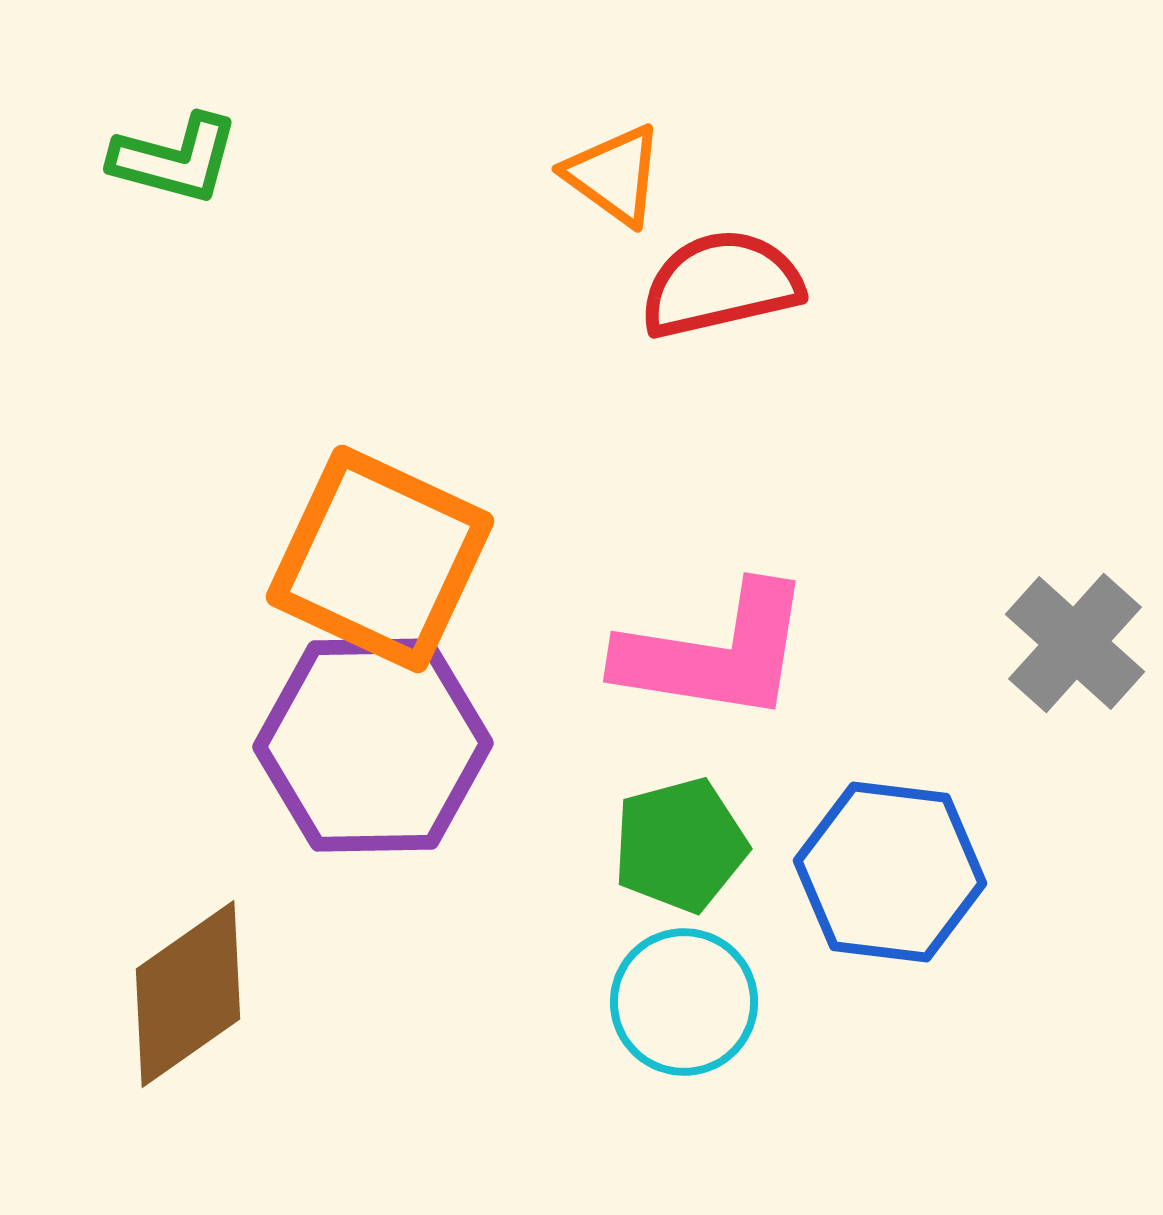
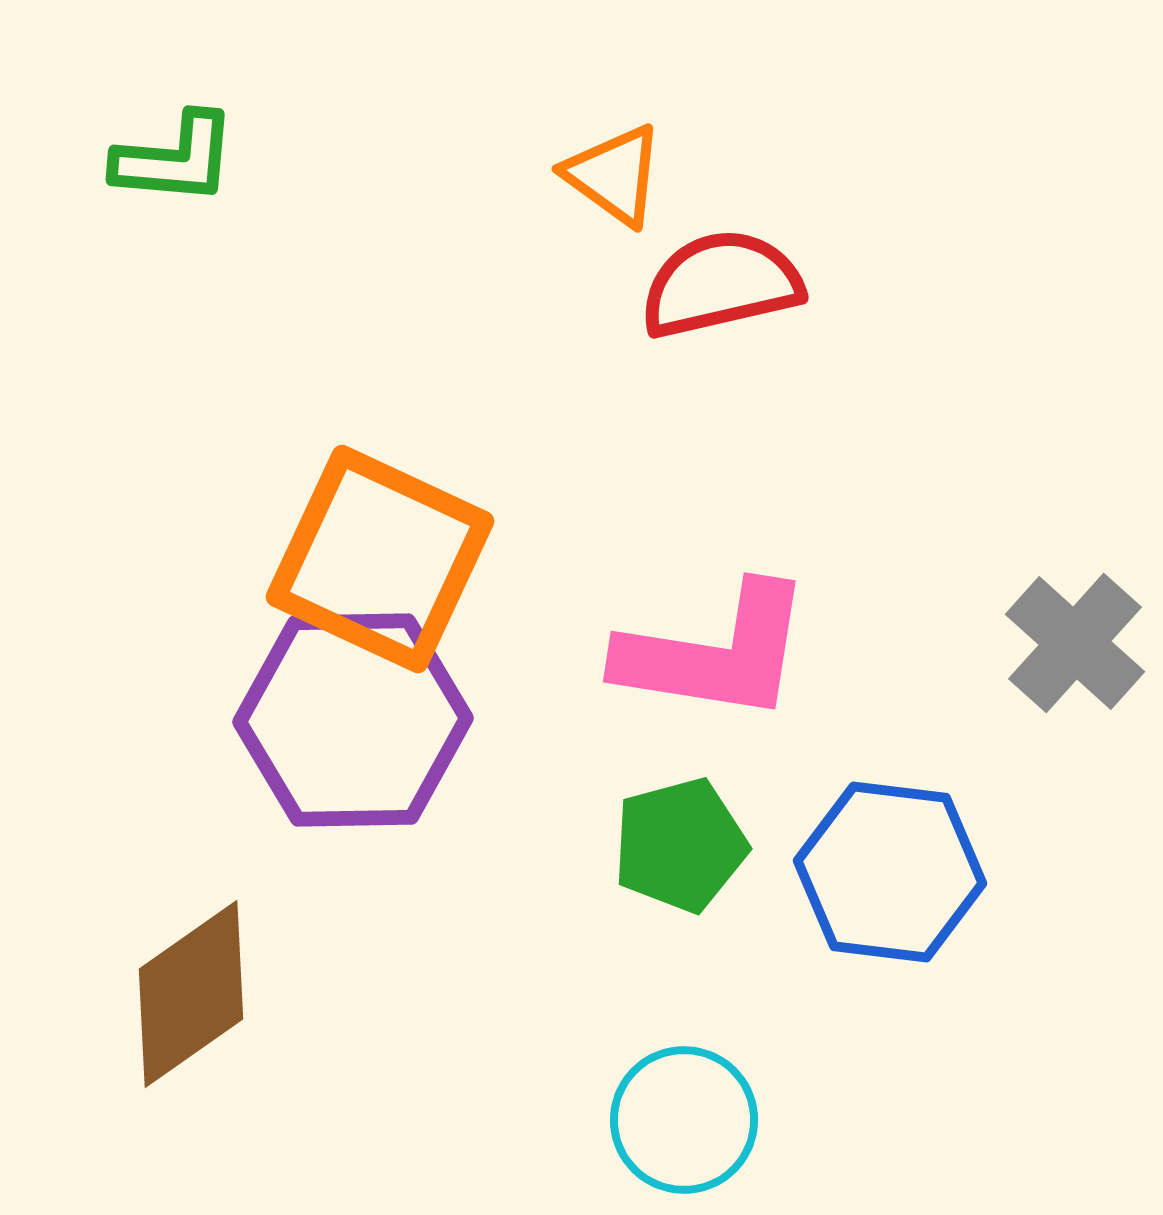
green L-shape: rotated 10 degrees counterclockwise
purple hexagon: moved 20 px left, 25 px up
brown diamond: moved 3 px right
cyan circle: moved 118 px down
